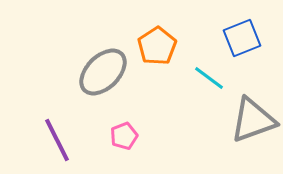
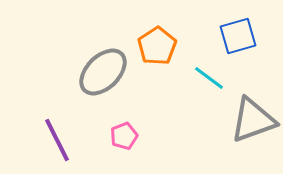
blue square: moved 4 px left, 2 px up; rotated 6 degrees clockwise
